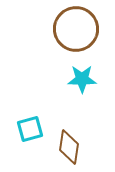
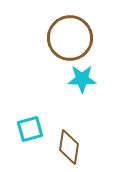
brown circle: moved 6 px left, 9 px down
